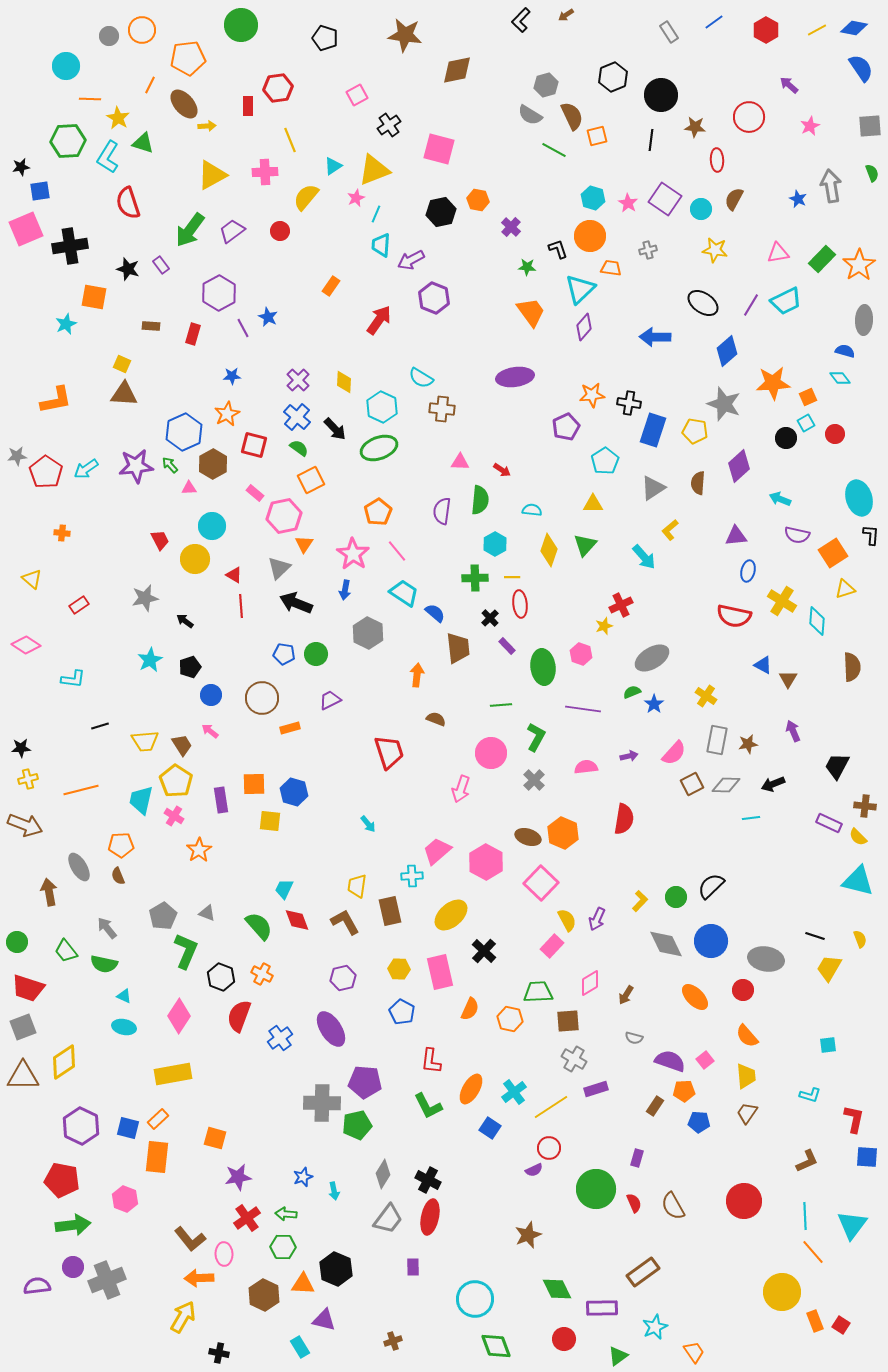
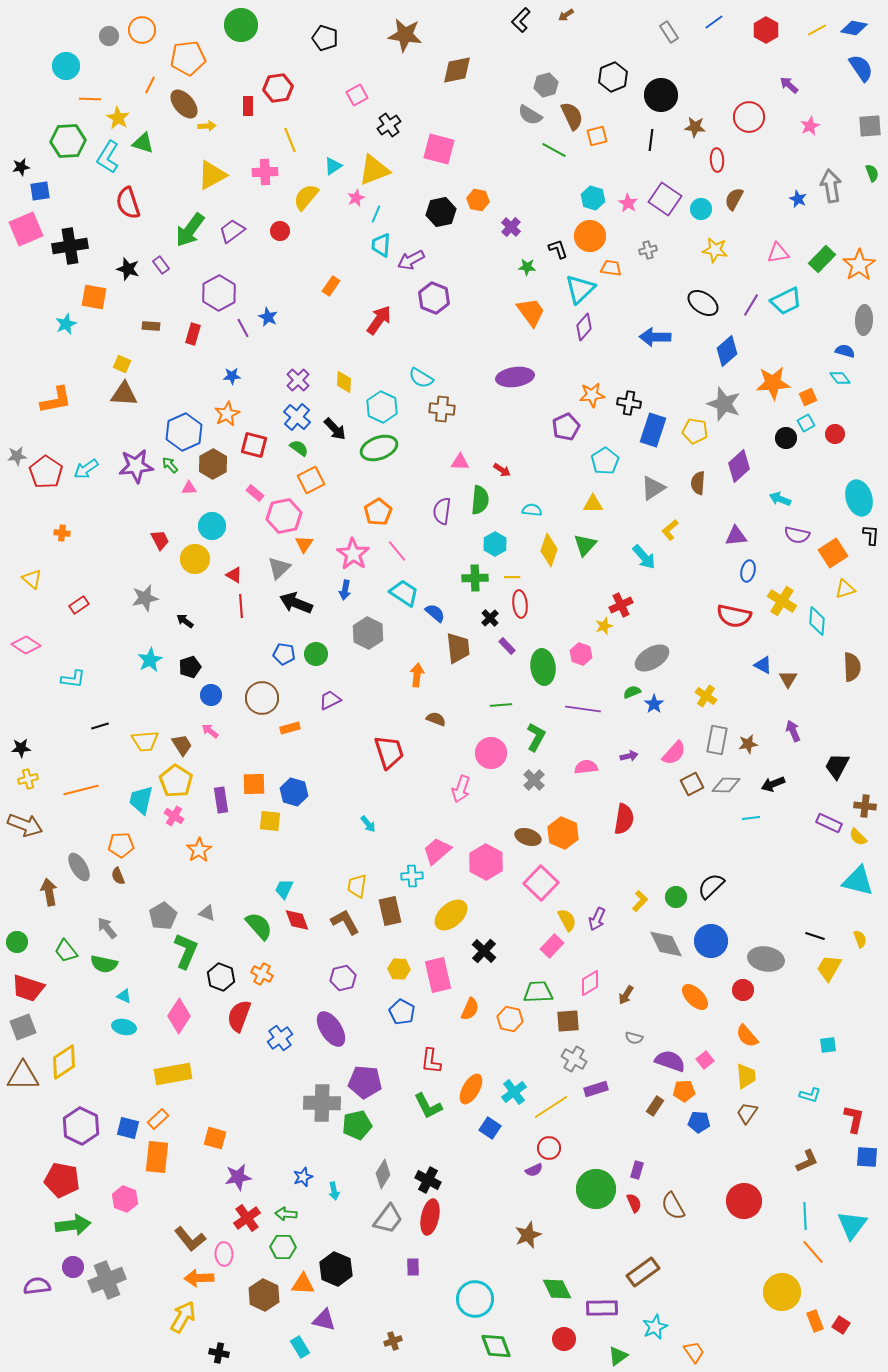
pink rectangle at (440, 972): moved 2 px left, 3 px down
purple rectangle at (637, 1158): moved 12 px down
